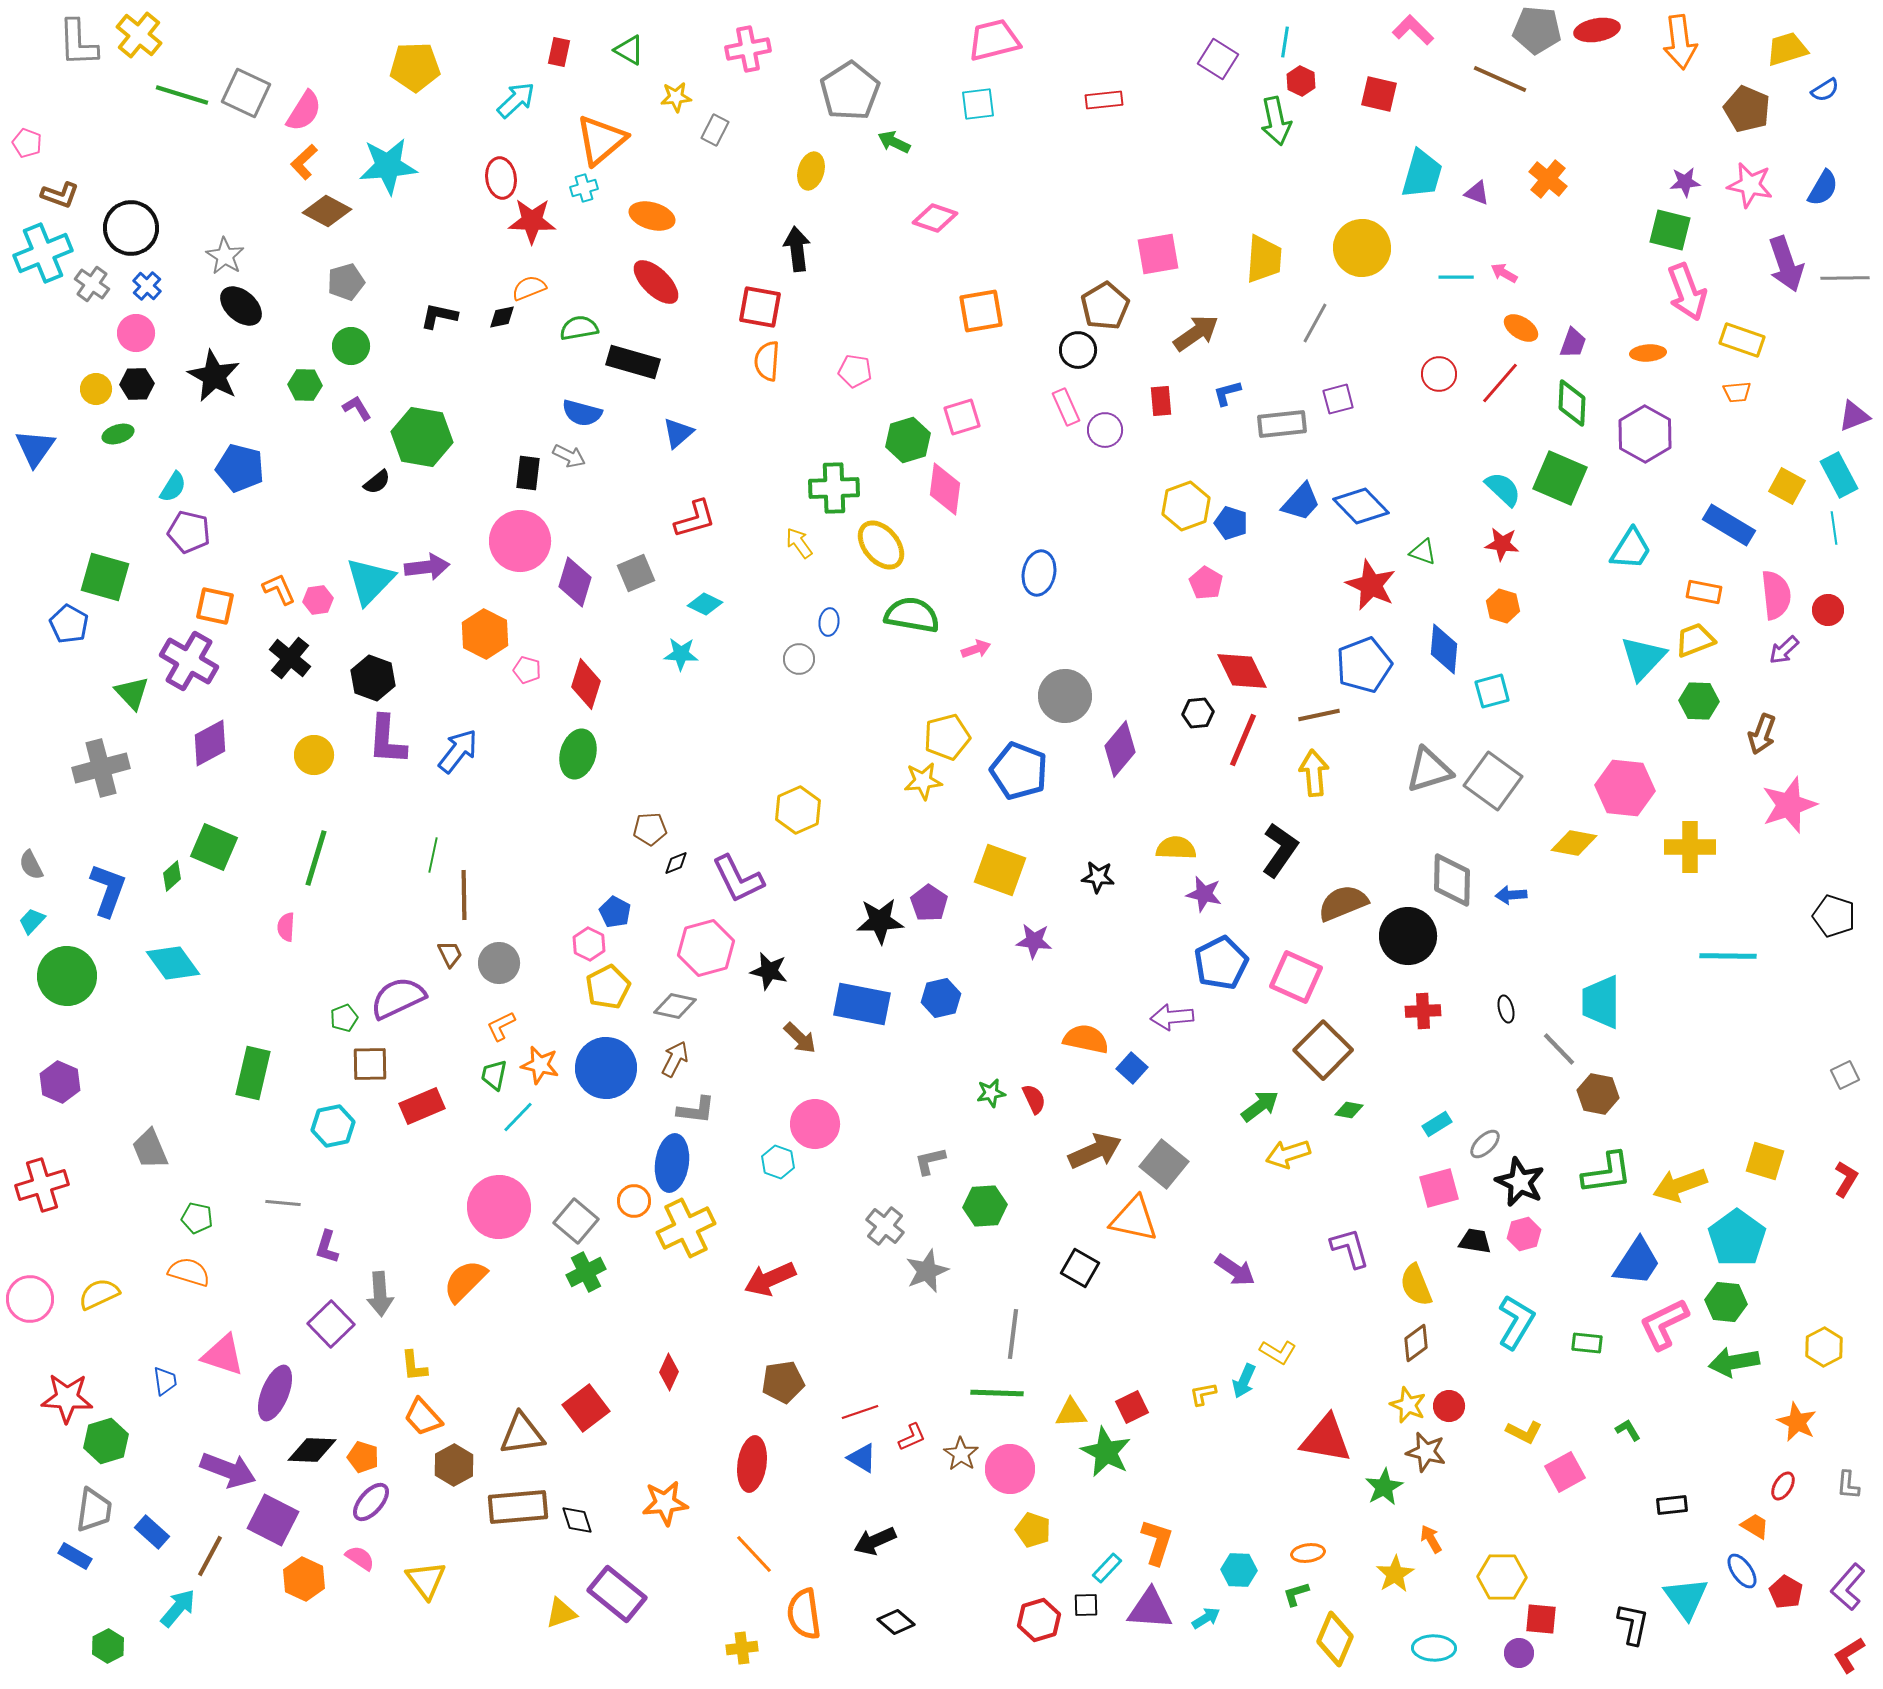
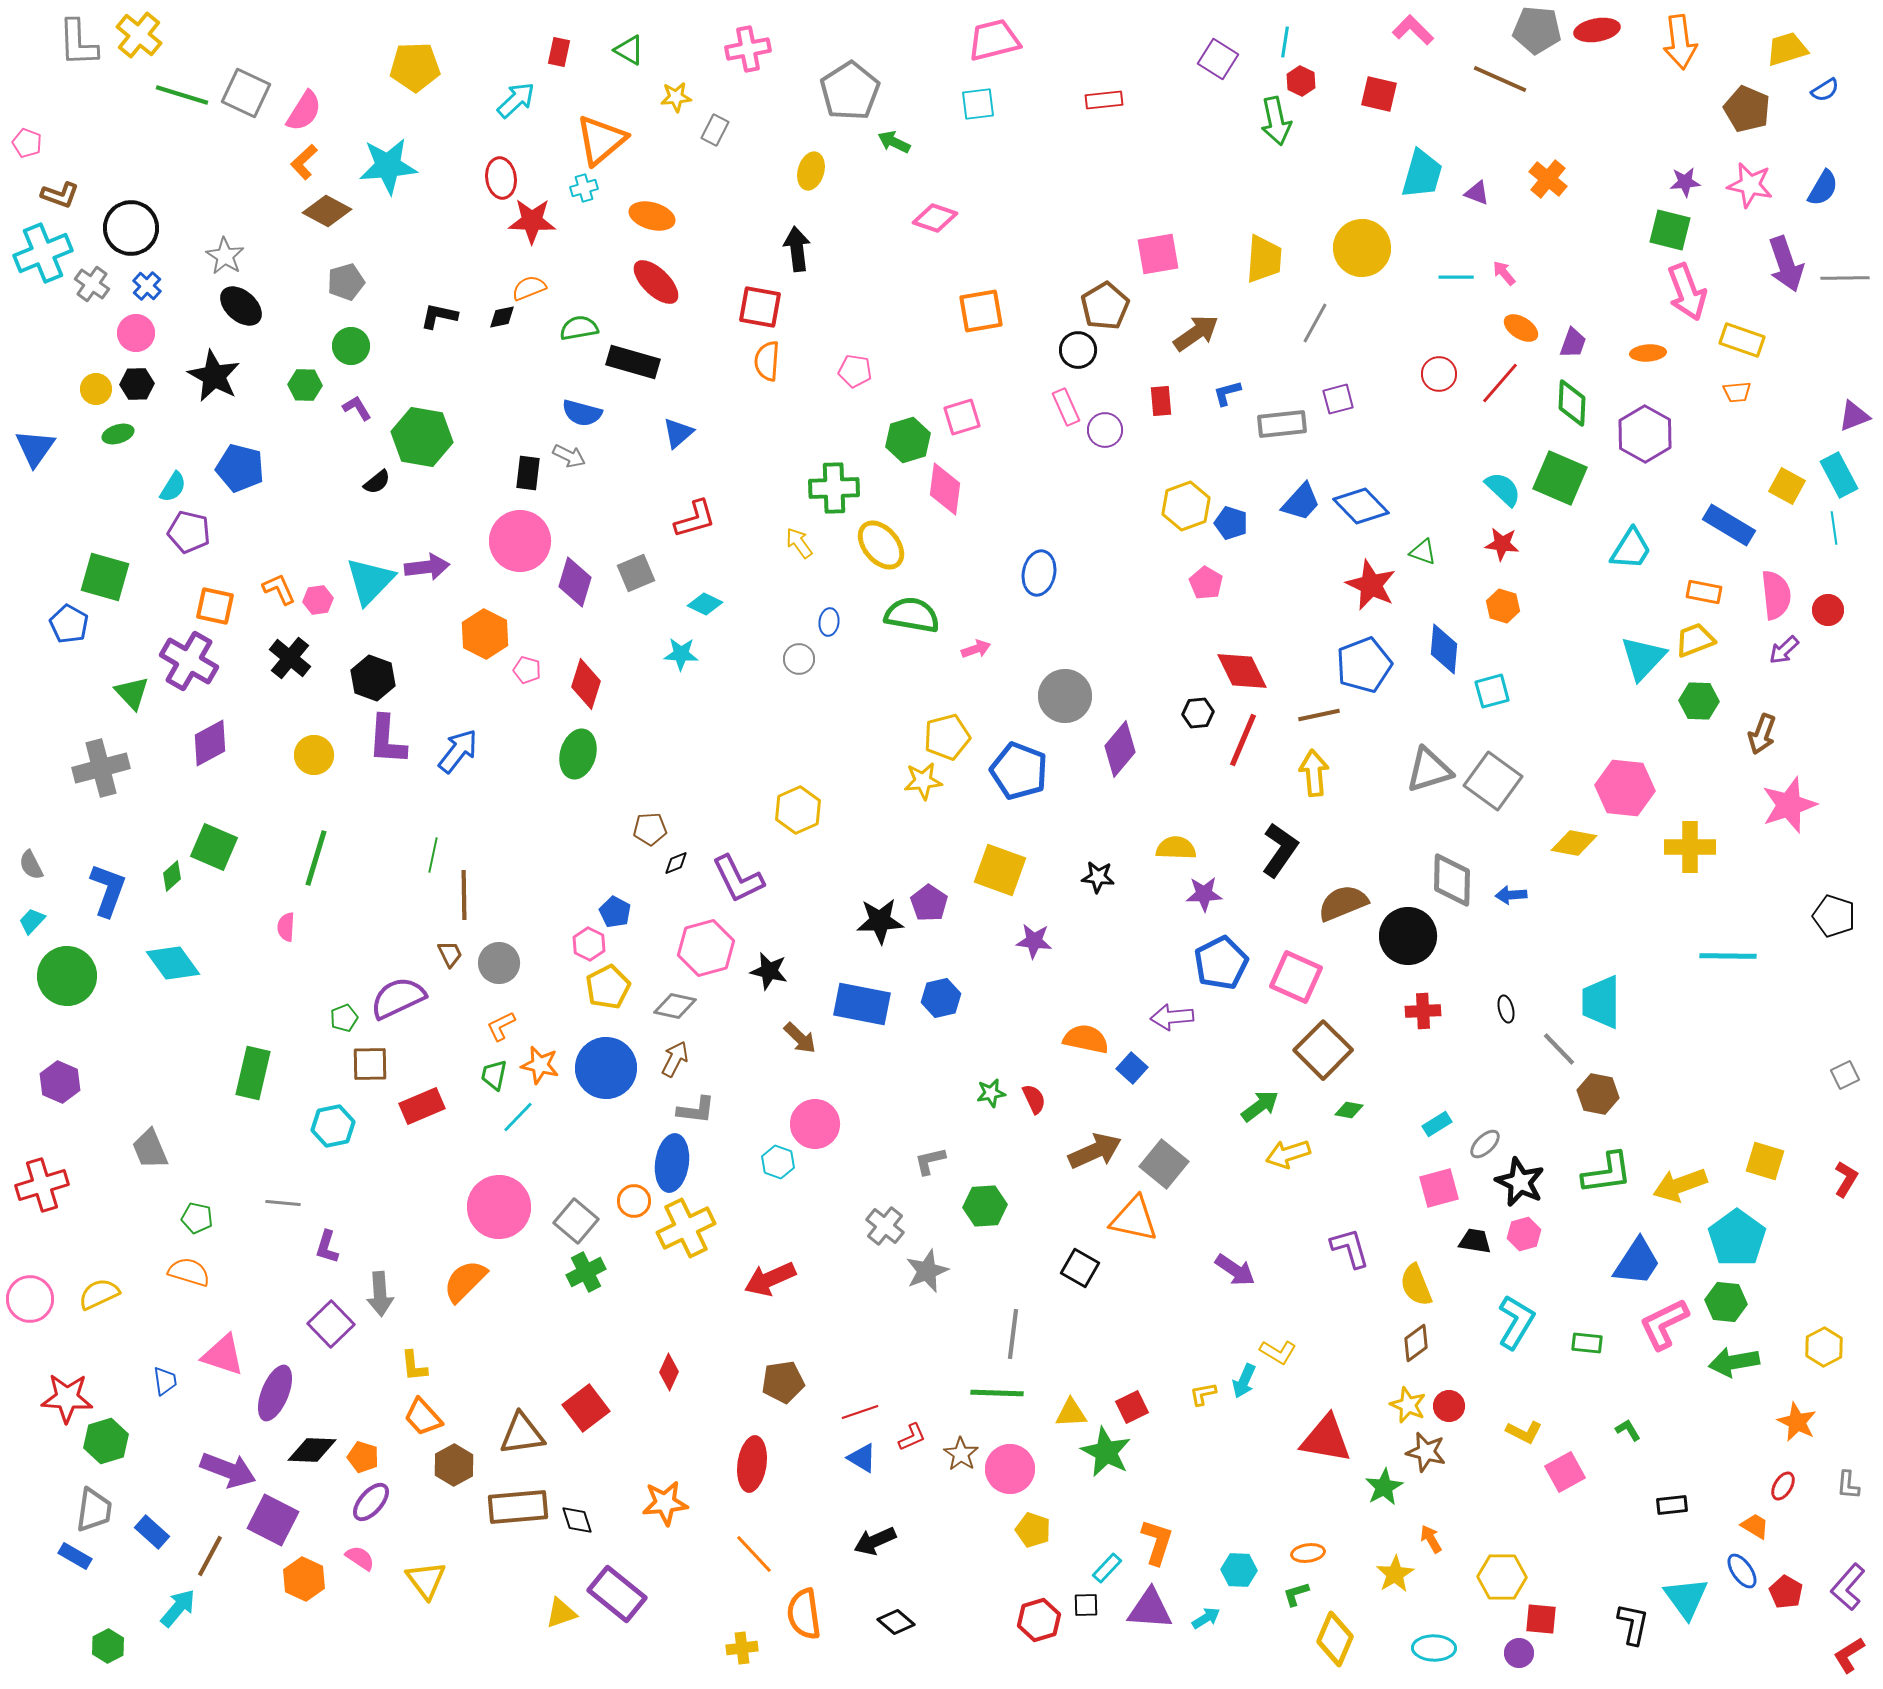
pink arrow at (1504, 273): rotated 20 degrees clockwise
purple star at (1204, 894): rotated 15 degrees counterclockwise
